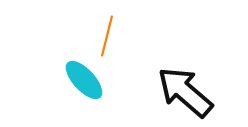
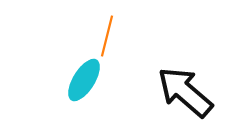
cyan ellipse: rotated 75 degrees clockwise
